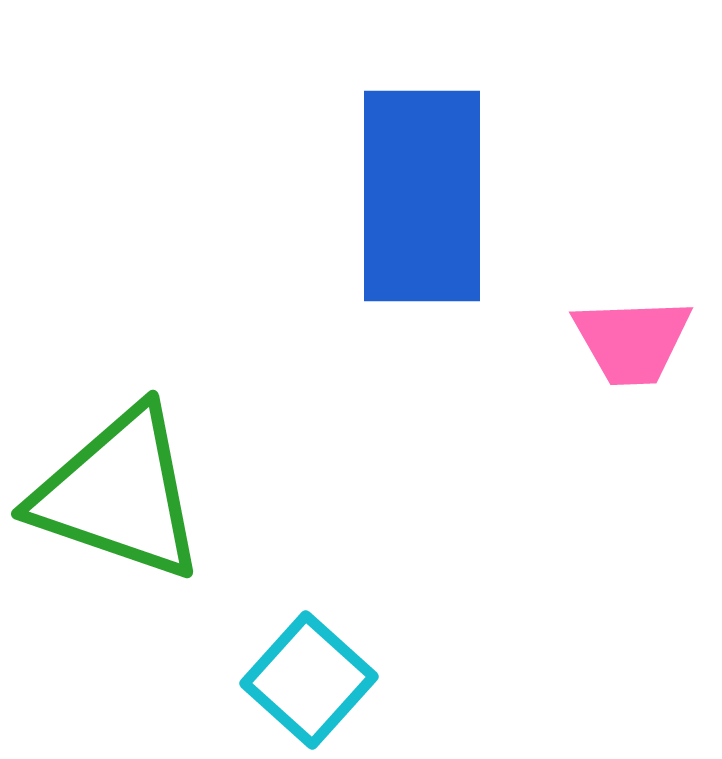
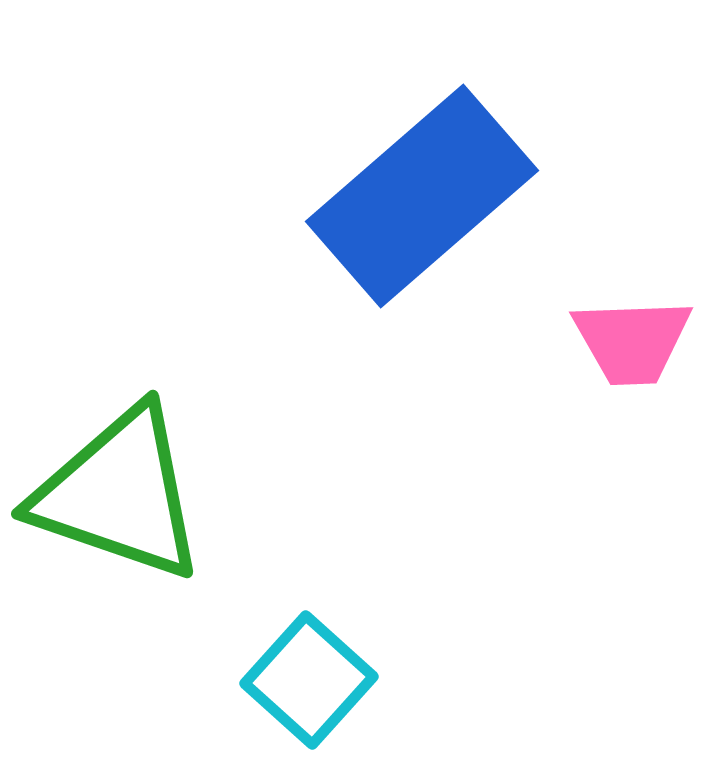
blue rectangle: rotated 49 degrees clockwise
